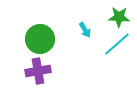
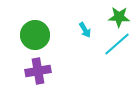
green circle: moved 5 px left, 4 px up
